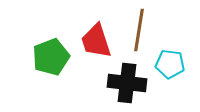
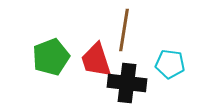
brown line: moved 15 px left
red trapezoid: moved 19 px down
